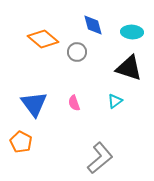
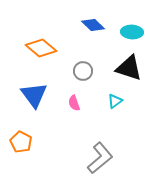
blue diamond: rotated 30 degrees counterclockwise
orange diamond: moved 2 px left, 9 px down
gray circle: moved 6 px right, 19 px down
blue triangle: moved 9 px up
